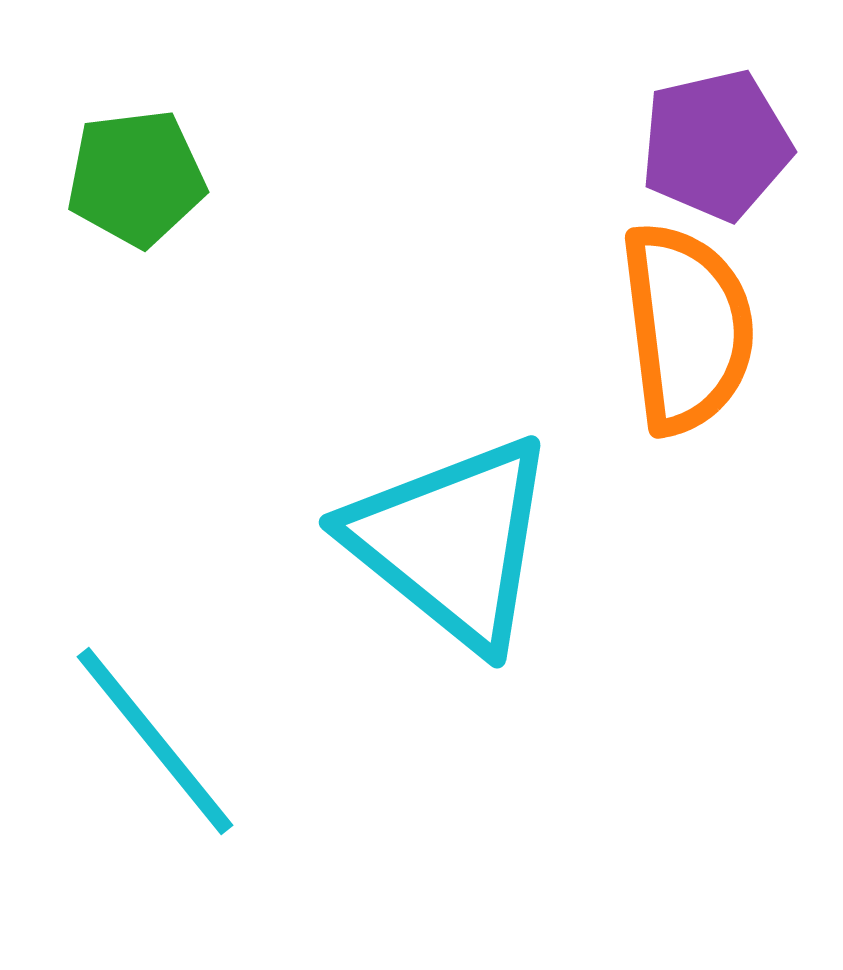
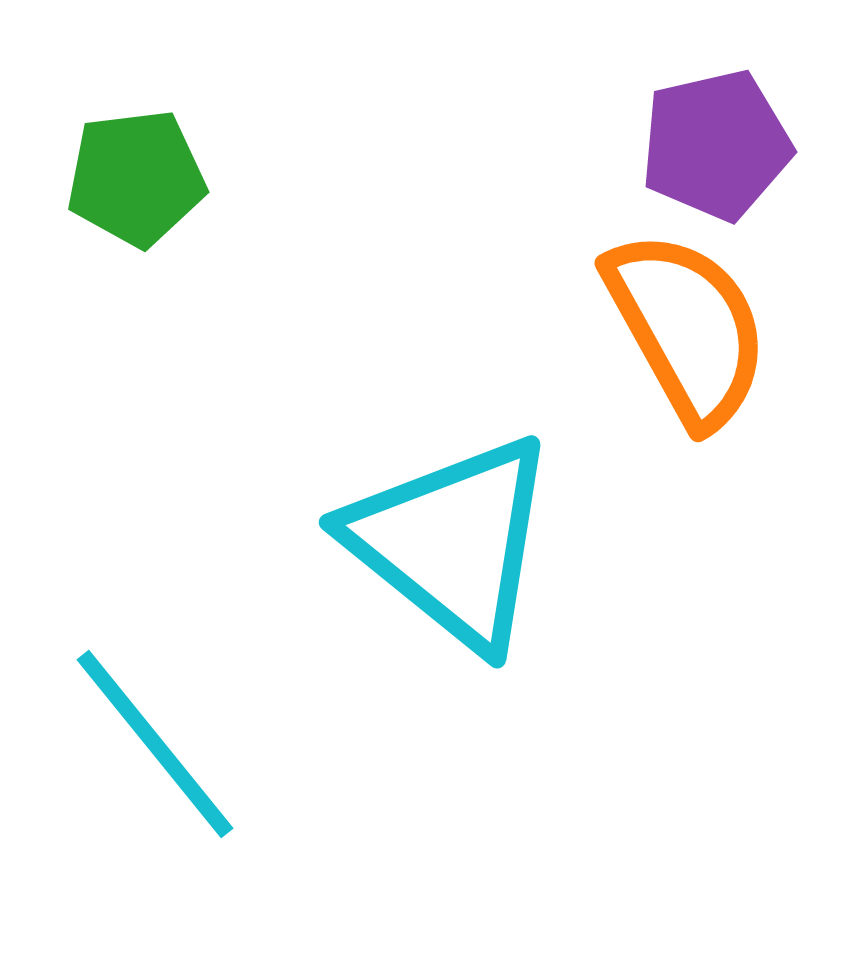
orange semicircle: rotated 22 degrees counterclockwise
cyan line: moved 3 px down
